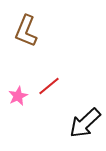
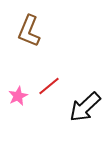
brown L-shape: moved 3 px right
black arrow: moved 16 px up
